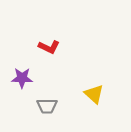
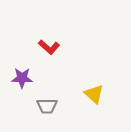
red L-shape: rotated 15 degrees clockwise
